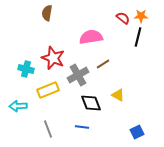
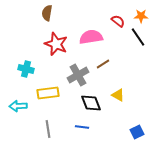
red semicircle: moved 5 px left, 3 px down
black line: rotated 48 degrees counterclockwise
red star: moved 3 px right, 14 px up
yellow rectangle: moved 3 px down; rotated 15 degrees clockwise
gray line: rotated 12 degrees clockwise
